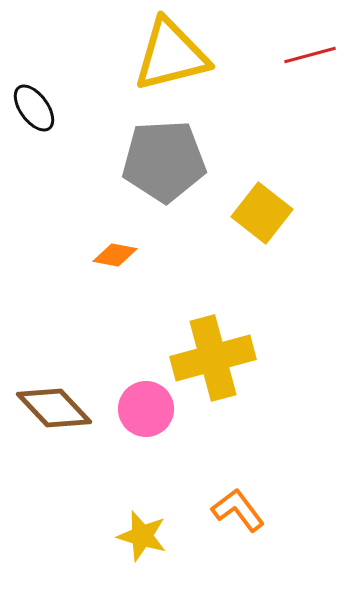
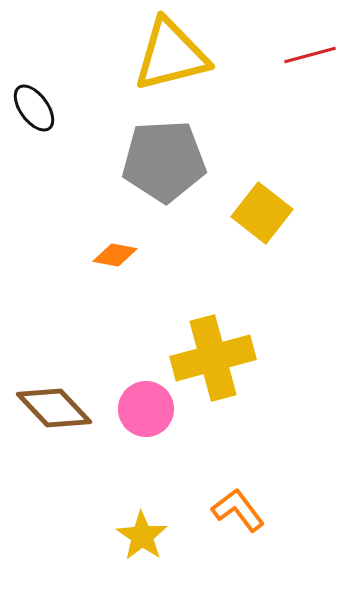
yellow star: rotated 18 degrees clockwise
